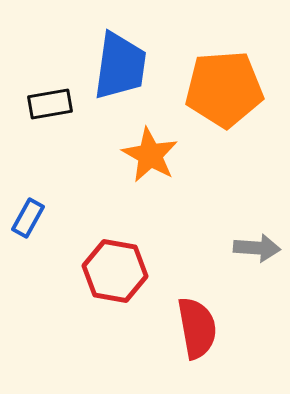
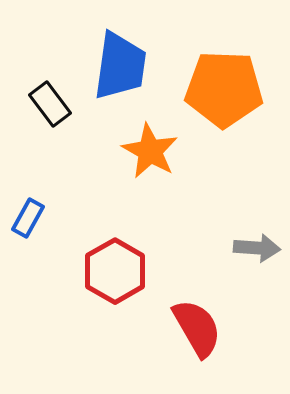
orange pentagon: rotated 6 degrees clockwise
black rectangle: rotated 63 degrees clockwise
orange star: moved 4 px up
red hexagon: rotated 20 degrees clockwise
red semicircle: rotated 20 degrees counterclockwise
